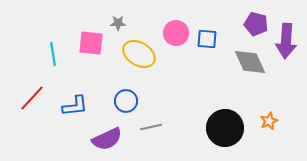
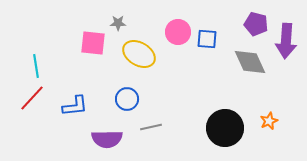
pink circle: moved 2 px right, 1 px up
pink square: moved 2 px right
cyan line: moved 17 px left, 12 px down
blue circle: moved 1 px right, 2 px up
purple semicircle: rotated 24 degrees clockwise
